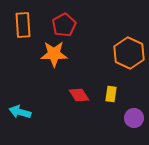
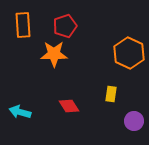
red pentagon: moved 1 px right, 1 px down; rotated 10 degrees clockwise
red diamond: moved 10 px left, 11 px down
purple circle: moved 3 px down
